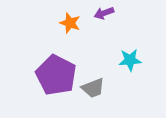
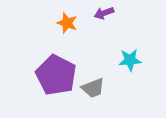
orange star: moved 3 px left
